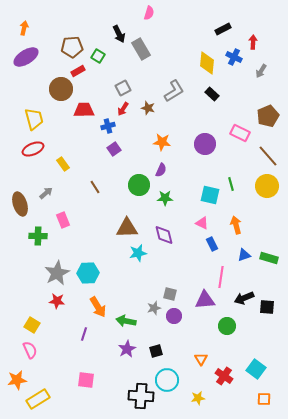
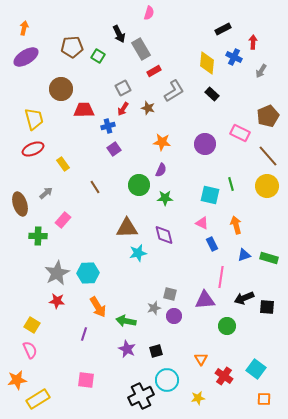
red rectangle at (78, 71): moved 76 px right
pink rectangle at (63, 220): rotated 63 degrees clockwise
purple star at (127, 349): rotated 18 degrees counterclockwise
black cross at (141, 396): rotated 30 degrees counterclockwise
